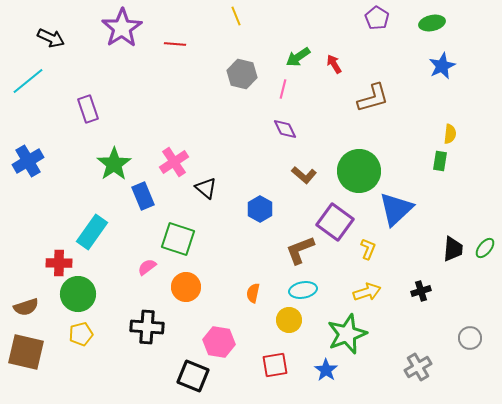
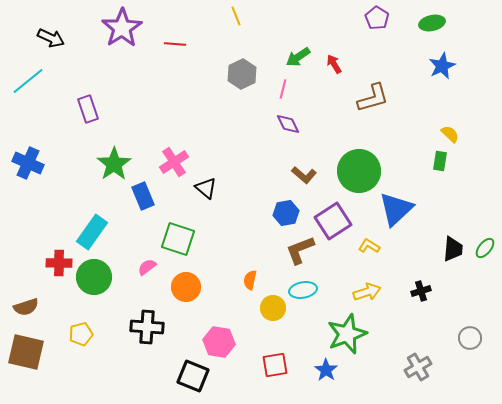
gray hexagon at (242, 74): rotated 20 degrees clockwise
purple diamond at (285, 129): moved 3 px right, 5 px up
yellow semicircle at (450, 134): rotated 54 degrees counterclockwise
blue cross at (28, 161): moved 2 px down; rotated 36 degrees counterclockwise
blue hexagon at (260, 209): moved 26 px right, 4 px down; rotated 20 degrees clockwise
purple square at (335, 222): moved 2 px left, 1 px up; rotated 21 degrees clockwise
yellow L-shape at (368, 249): moved 1 px right, 3 px up; rotated 80 degrees counterclockwise
orange semicircle at (253, 293): moved 3 px left, 13 px up
green circle at (78, 294): moved 16 px right, 17 px up
yellow circle at (289, 320): moved 16 px left, 12 px up
